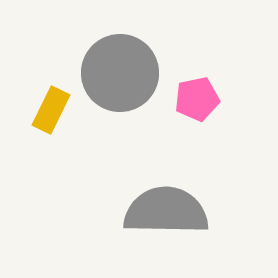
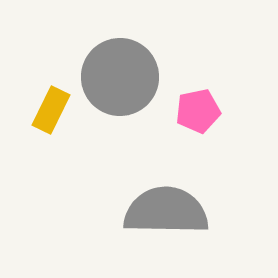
gray circle: moved 4 px down
pink pentagon: moved 1 px right, 12 px down
